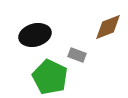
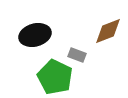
brown diamond: moved 4 px down
green pentagon: moved 5 px right
